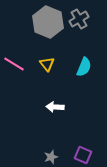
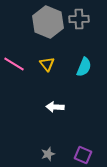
gray cross: rotated 30 degrees clockwise
gray star: moved 3 px left, 3 px up
